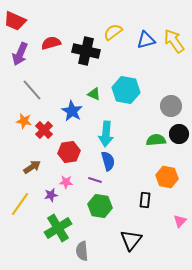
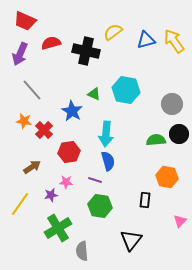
red trapezoid: moved 10 px right
gray circle: moved 1 px right, 2 px up
